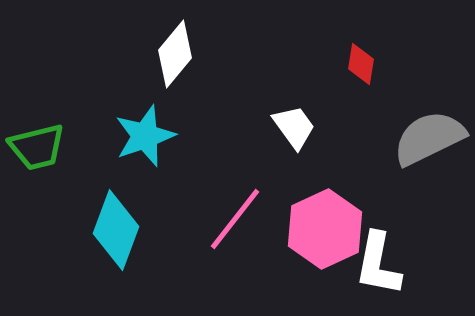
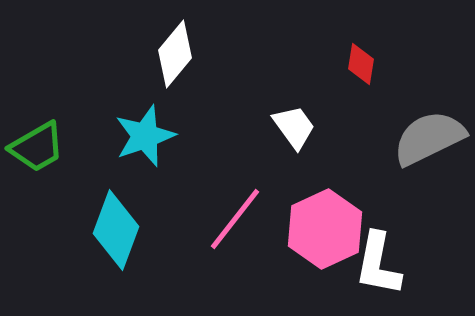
green trapezoid: rotated 16 degrees counterclockwise
